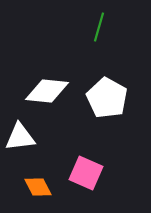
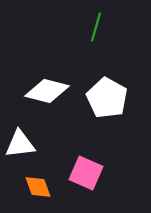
green line: moved 3 px left
white diamond: rotated 9 degrees clockwise
white triangle: moved 7 px down
orange diamond: rotated 8 degrees clockwise
